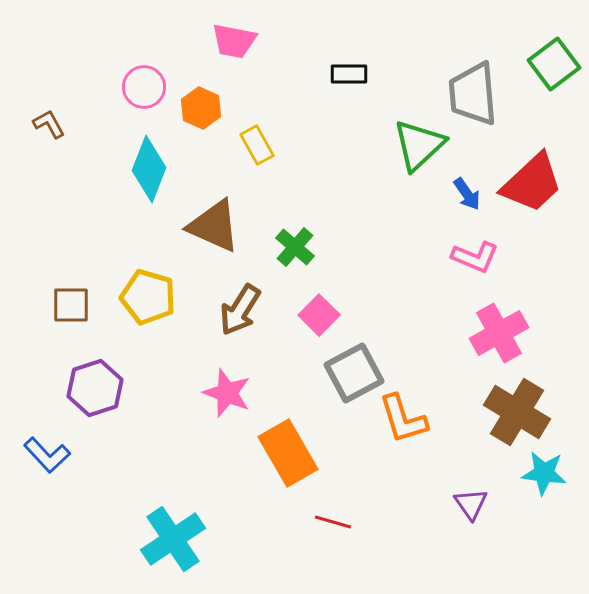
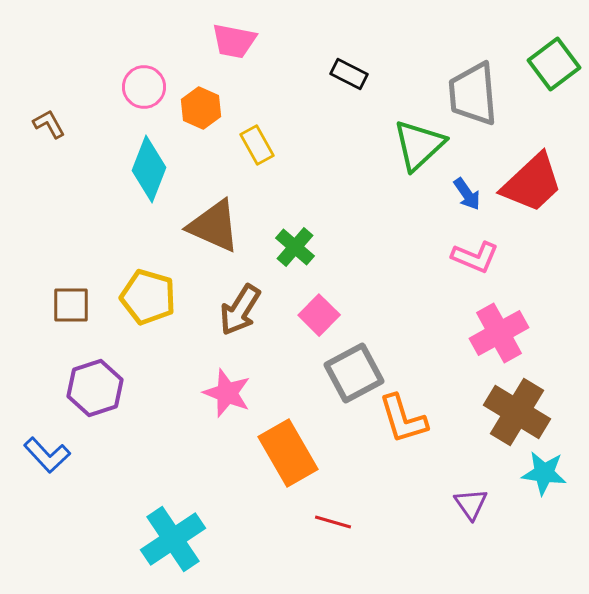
black rectangle: rotated 27 degrees clockwise
